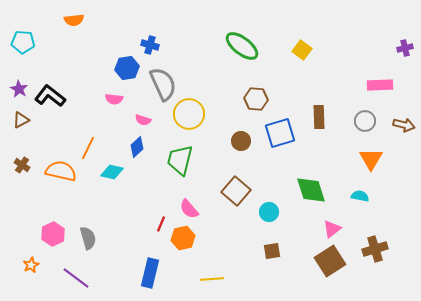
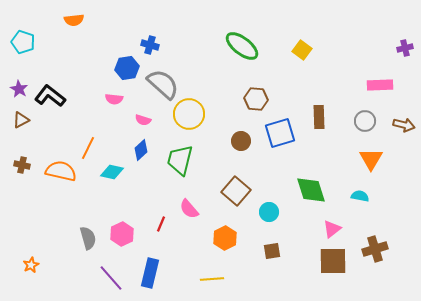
cyan pentagon at (23, 42): rotated 15 degrees clockwise
gray semicircle at (163, 84): rotated 24 degrees counterclockwise
blue diamond at (137, 147): moved 4 px right, 3 px down
brown cross at (22, 165): rotated 21 degrees counterclockwise
pink hexagon at (53, 234): moved 69 px right
orange hexagon at (183, 238): moved 42 px right; rotated 15 degrees counterclockwise
brown square at (330, 261): moved 3 px right; rotated 32 degrees clockwise
purple line at (76, 278): moved 35 px right; rotated 12 degrees clockwise
